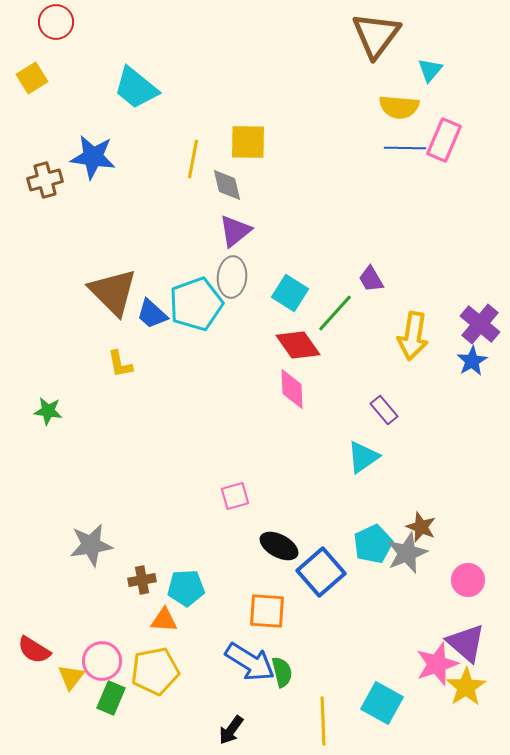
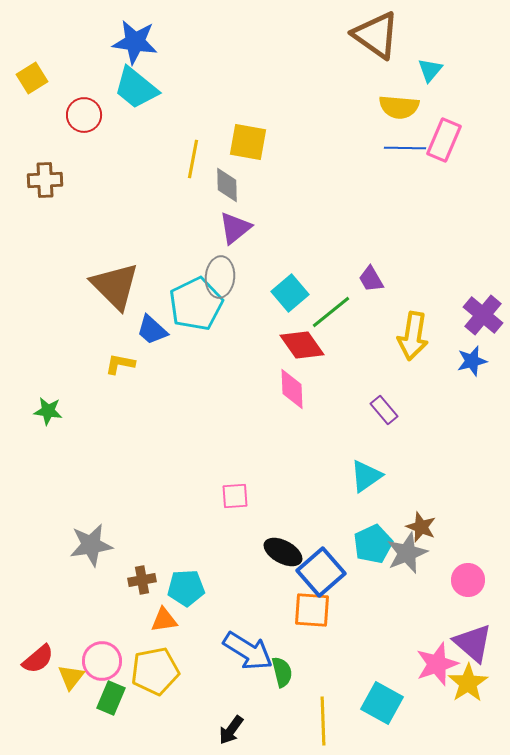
red circle at (56, 22): moved 28 px right, 93 px down
brown triangle at (376, 35): rotated 32 degrees counterclockwise
yellow square at (248, 142): rotated 9 degrees clockwise
blue star at (93, 157): moved 42 px right, 115 px up
brown cross at (45, 180): rotated 12 degrees clockwise
gray diamond at (227, 185): rotated 12 degrees clockwise
purple triangle at (235, 231): moved 3 px up
gray ellipse at (232, 277): moved 12 px left
brown triangle at (113, 292): moved 2 px right, 6 px up
cyan square at (290, 293): rotated 18 degrees clockwise
cyan pentagon at (196, 304): rotated 6 degrees counterclockwise
green line at (335, 313): moved 4 px left, 1 px up; rotated 9 degrees clockwise
blue trapezoid at (152, 314): moved 16 px down
purple cross at (480, 324): moved 3 px right, 9 px up
red diamond at (298, 345): moved 4 px right
blue star at (472, 361): rotated 16 degrees clockwise
yellow L-shape at (120, 364): rotated 112 degrees clockwise
cyan triangle at (363, 457): moved 3 px right, 19 px down
pink square at (235, 496): rotated 12 degrees clockwise
black ellipse at (279, 546): moved 4 px right, 6 px down
orange square at (267, 611): moved 45 px right, 1 px up
orange triangle at (164, 620): rotated 12 degrees counterclockwise
purple triangle at (466, 643): moved 7 px right
red semicircle at (34, 650): moved 4 px right, 9 px down; rotated 72 degrees counterclockwise
blue arrow at (250, 662): moved 2 px left, 11 px up
yellow star at (466, 687): moved 2 px right, 4 px up
